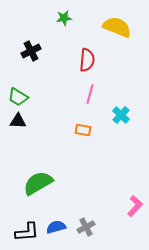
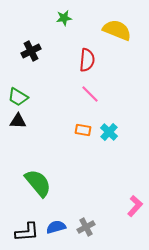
yellow semicircle: moved 3 px down
pink line: rotated 60 degrees counterclockwise
cyan cross: moved 12 px left, 17 px down
green semicircle: rotated 80 degrees clockwise
